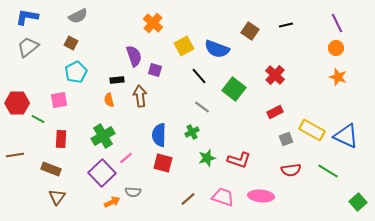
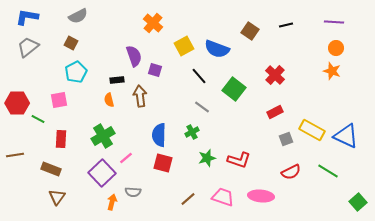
purple line at (337, 23): moved 3 px left, 1 px up; rotated 60 degrees counterclockwise
orange star at (338, 77): moved 6 px left, 6 px up
red semicircle at (291, 170): moved 2 px down; rotated 18 degrees counterclockwise
orange arrow at (112, 202): rotated 49 degrees counterclockwise
